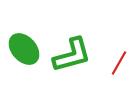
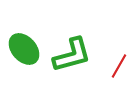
red line: moved 3 px down
